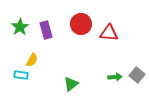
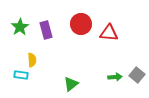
yellow semicircle: rotated 32 degrees counterclockwise
